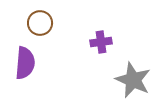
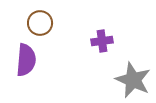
purple cross: moved 1 px right, 1 px up
purple semicircle: moved 1 px right, 3 px up
